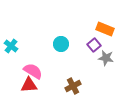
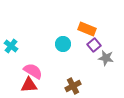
orange rectangle: moved 18 px left
cyan circle: moved 2 px right
